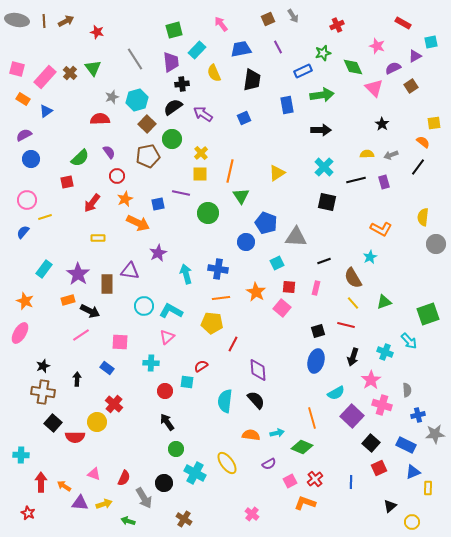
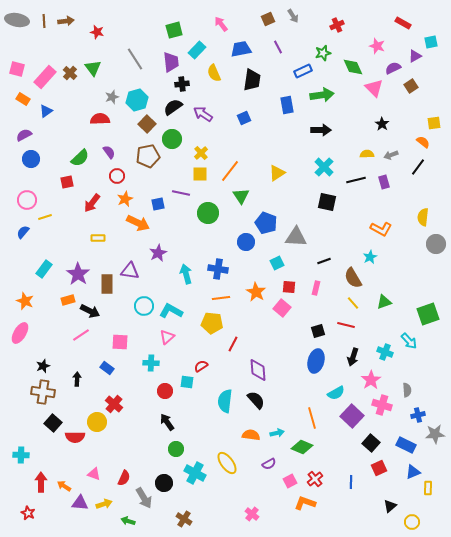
brown arrow at (66, 21): rotated 21 degrees clockwise
orange line at (230, 171): rotated 25 degrees clockwise
